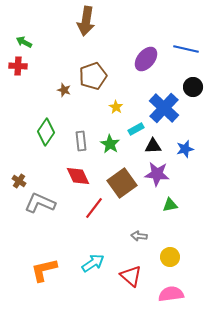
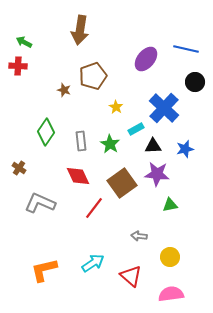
brown arrow: moved 6 px left, 9 px down
black circle: moved 2 px right, 5 px up
brown cross: moved 13 px up
